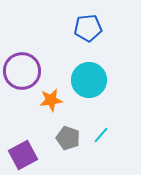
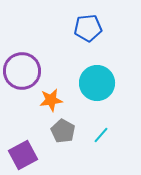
cyan circle: moved 8 px right, 3 px down
gray pentagon: moved 5 px left, 7 px up; rotated 10 degrees clockwise
